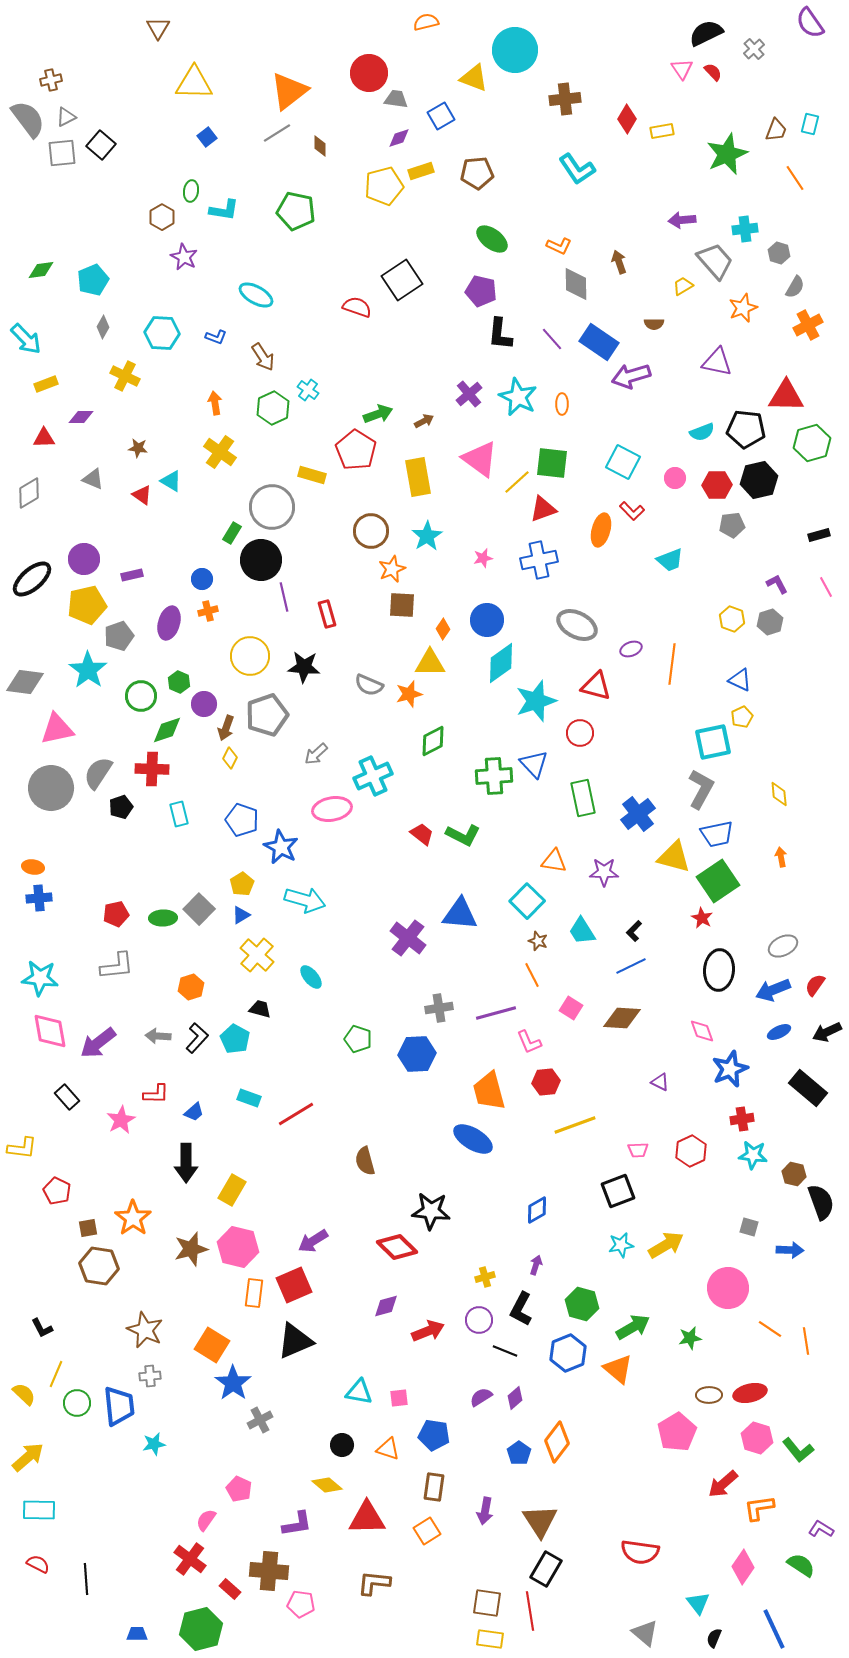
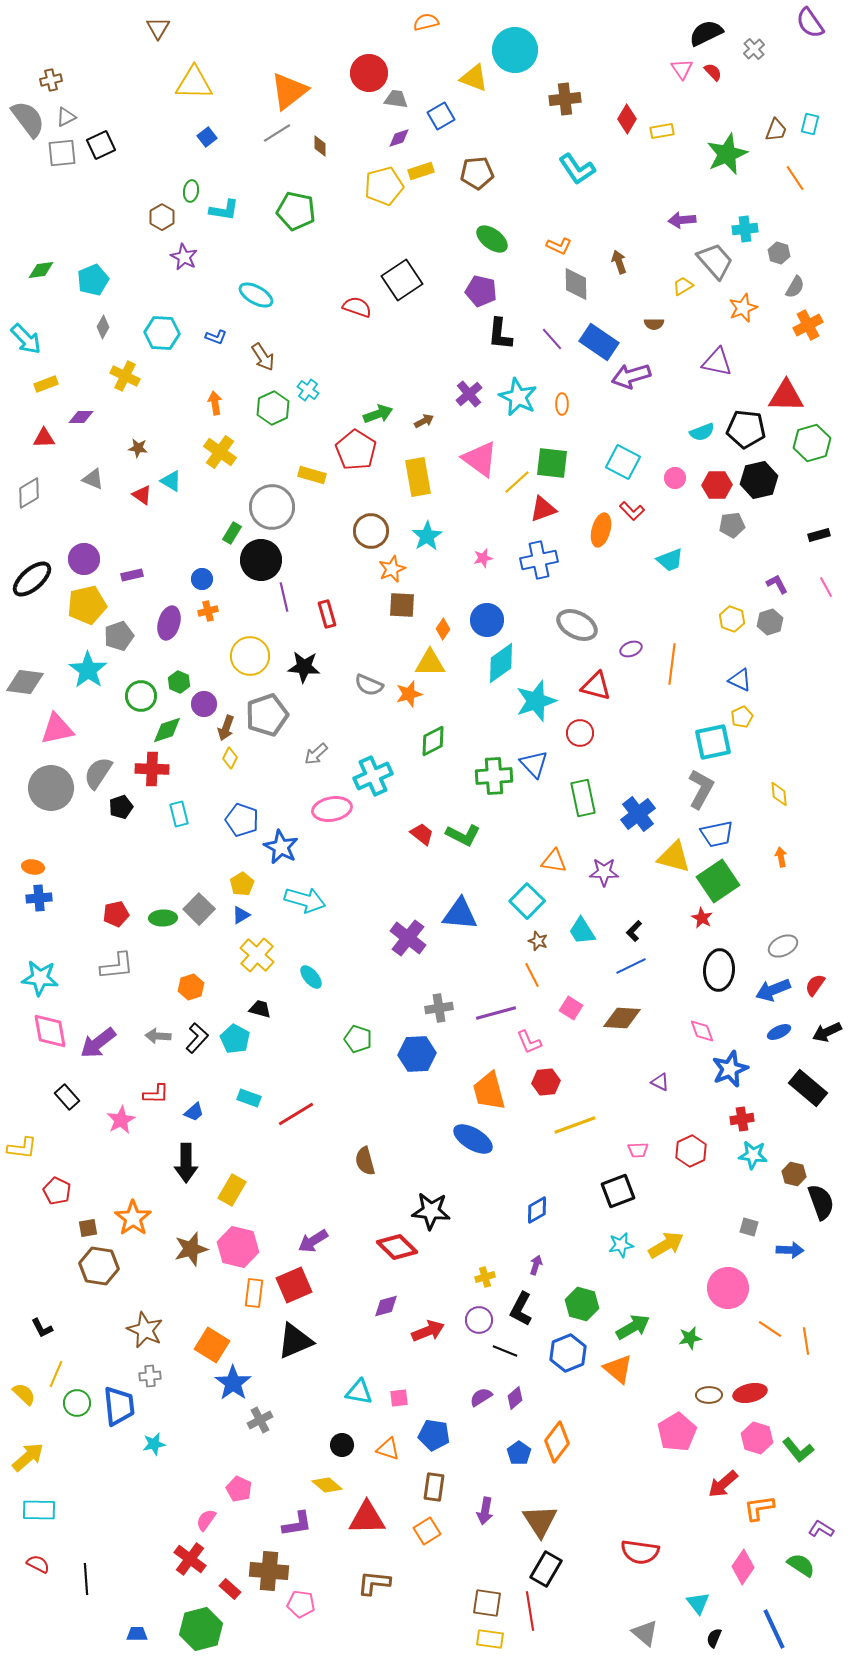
black square at (101, 145): rotated 24 degrees clockwise
